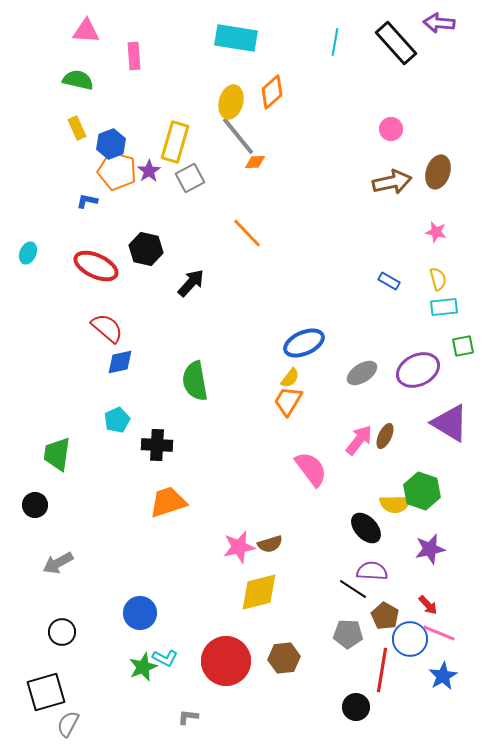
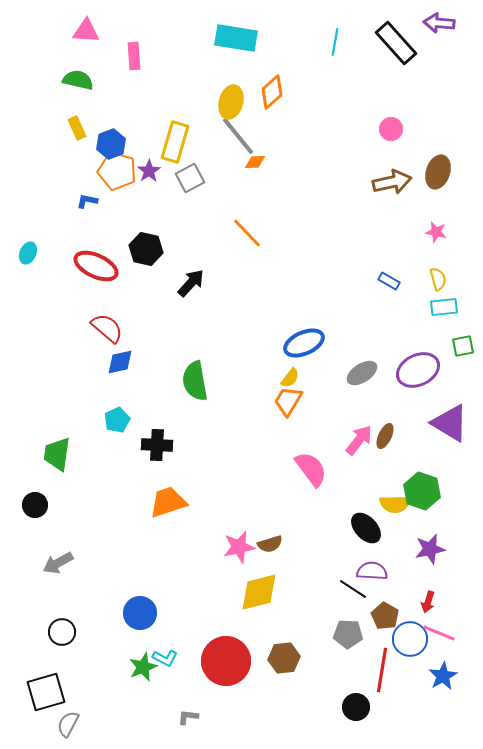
red arrow at (428, 605): moved 3 px up; rotated 60 degrees clockwise
